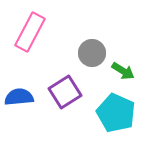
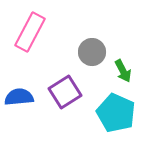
gray circle: moved 1 px up
green arrow: rotated 30 degrees clockwise
